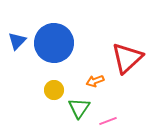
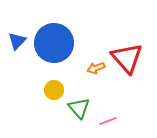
red triangle: rotated 28 degrees counterclockwise
orange arrow: moved 1 px right, 13 px up
green triangle: rotated 15 degrees counterclockwise
